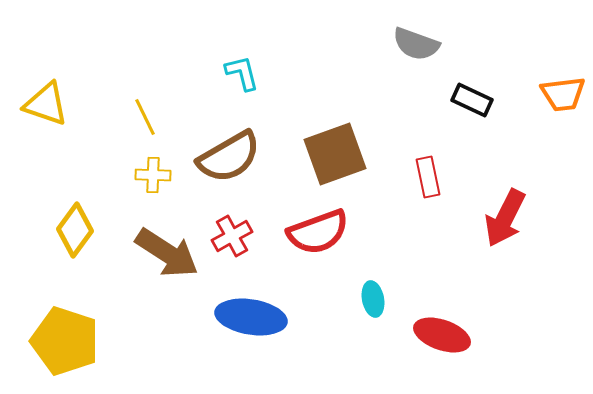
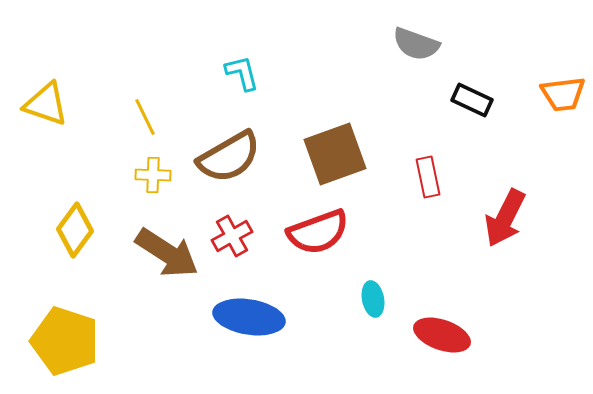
blue ellipse: moved 2 px left
